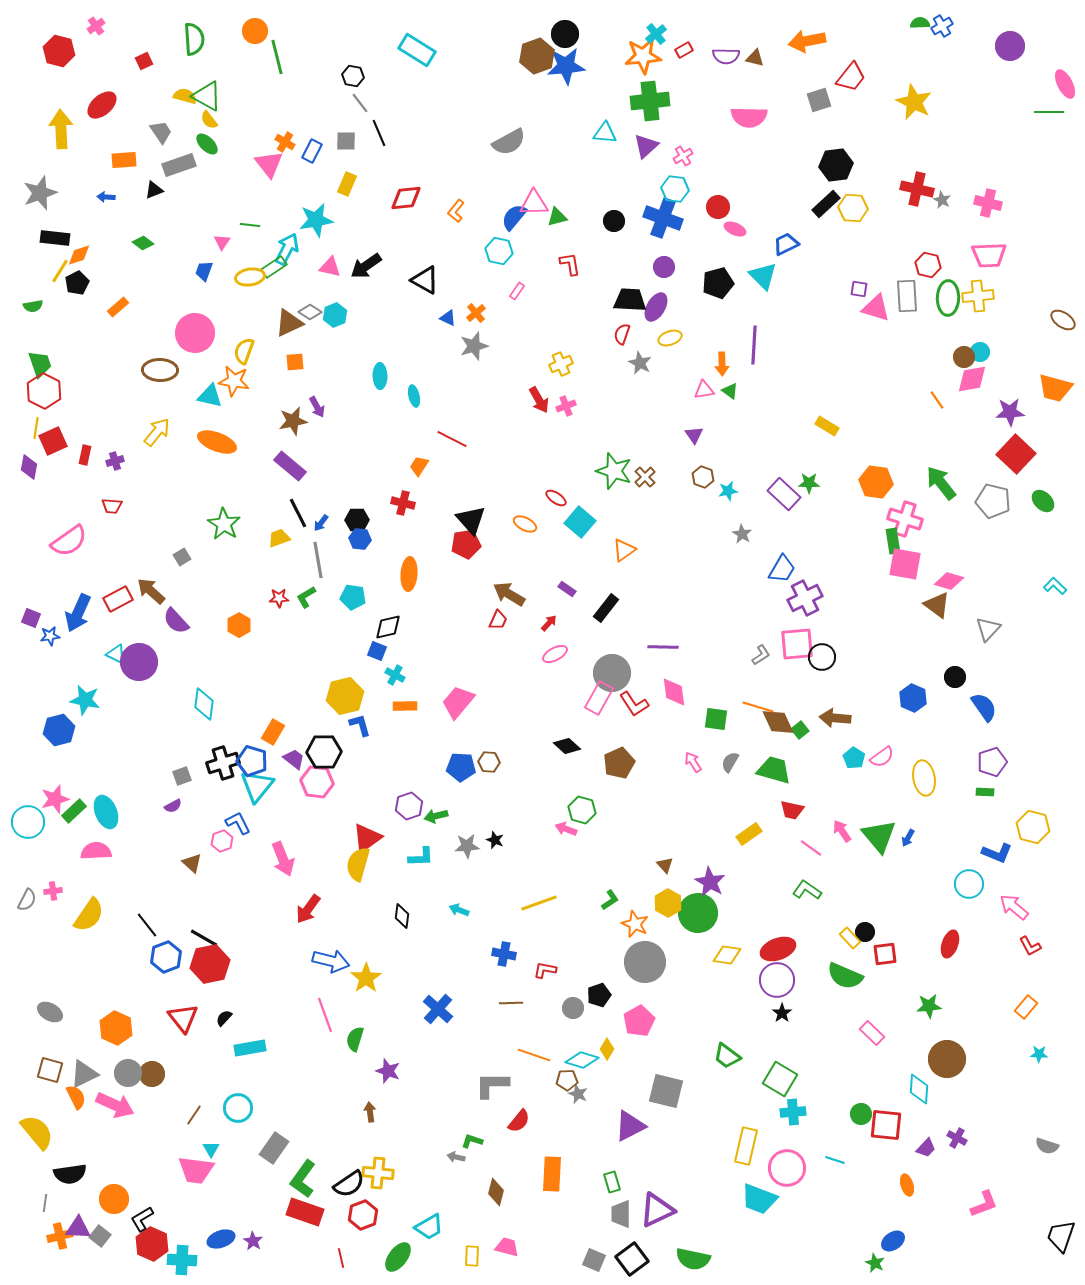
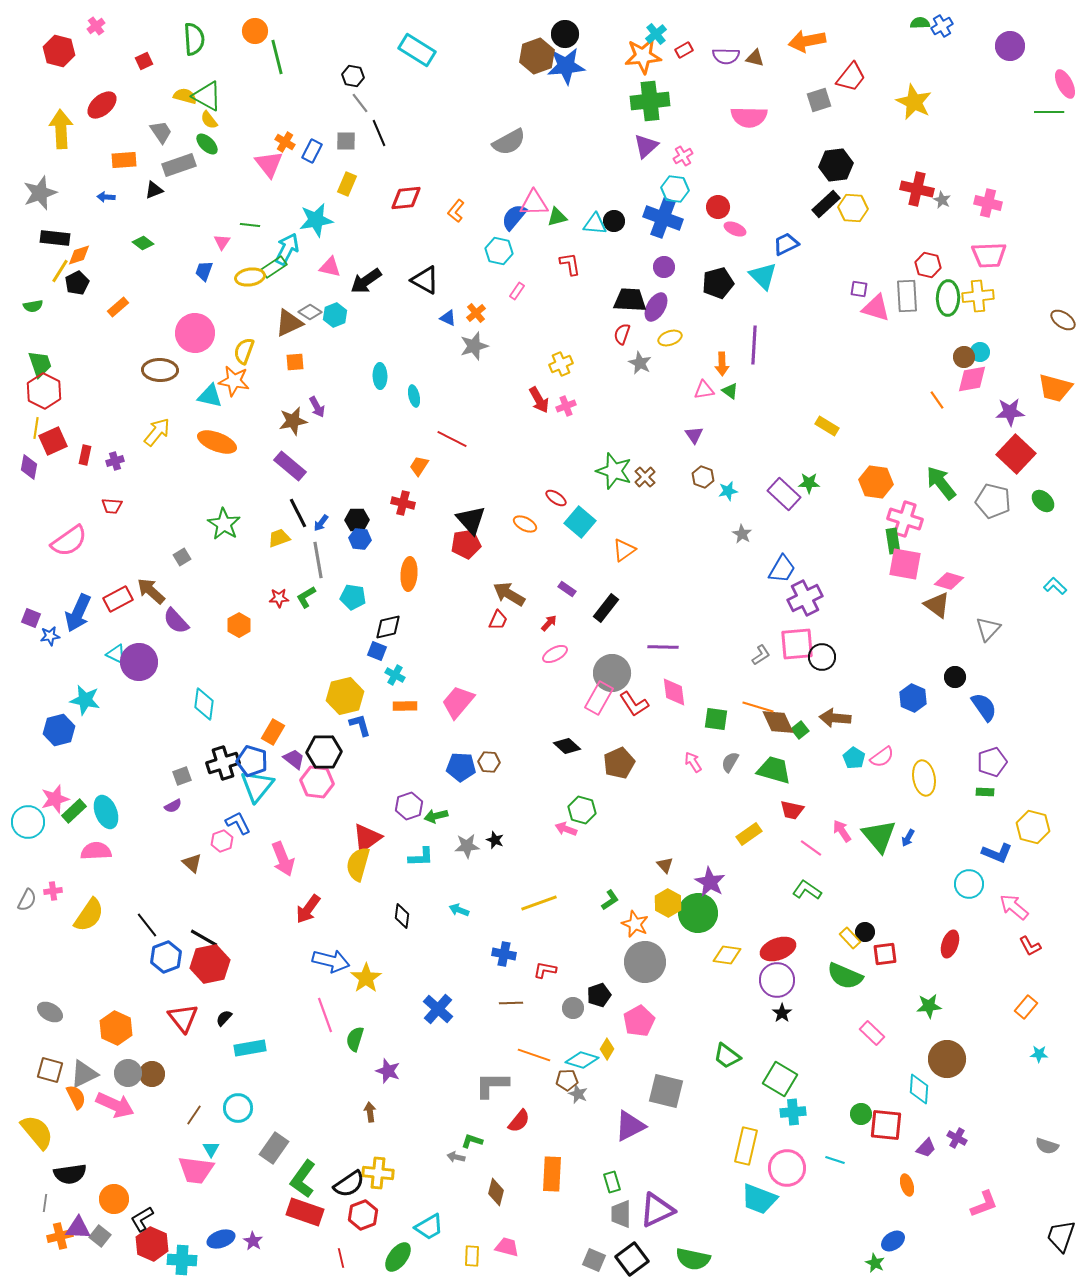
cyan triangle at (605, 133): moved 10 px left, 91 px down
black arrow at (366, 266): moved 15 px down
